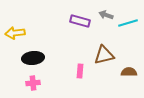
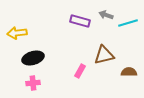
yellow arrow: moved 2 px right
black ellipse: rotated 10 degrees counterclockwise
pink rectangle: rotated 24 degrees clockwise
